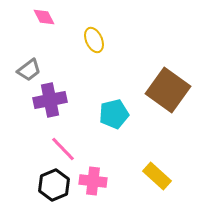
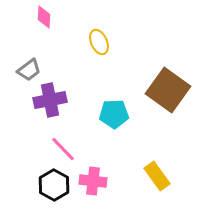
pink diamond: rotated 30 degrees clockwise
yellow ellipse: moved 5 px right, 2 px down
cyan pentagon: rotated 12 degrees clockwise
yellow rectangle: rotated 12 degrees clockwise
black hexagon: rotated 8 degrees counterclockwise
